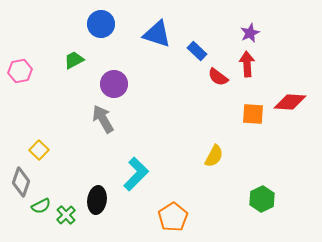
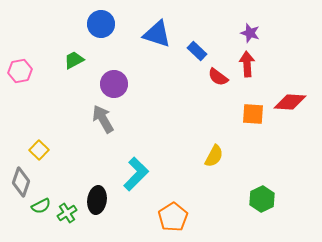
purple star: rotated 30 degrees counterclockwise
green cross: moved 1 px right, 2 px up; rotated 12 degrees clockwise
